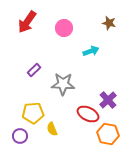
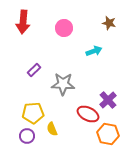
red arrow: moved 4 px left; rotated 30 degrees counterclockwise
cyan arrow: moved 3 px right
purple circle: moved 7 px right
